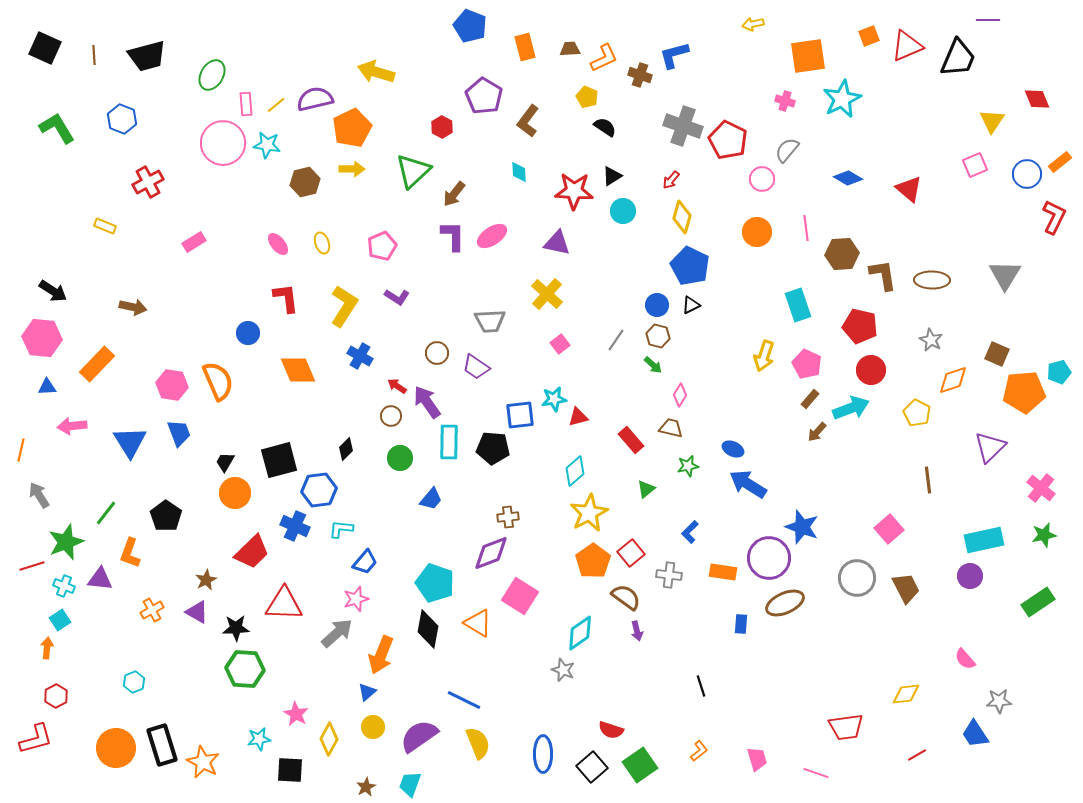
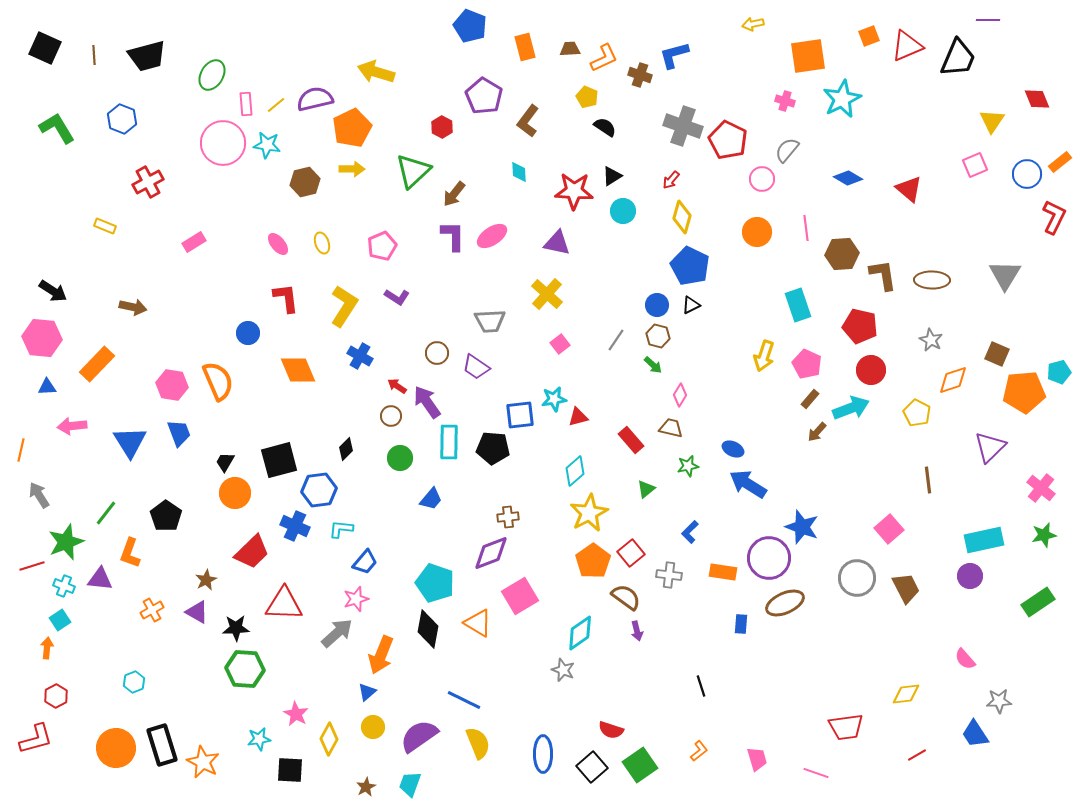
pink square at (520, 596): rotated 27 degrees clockwise
